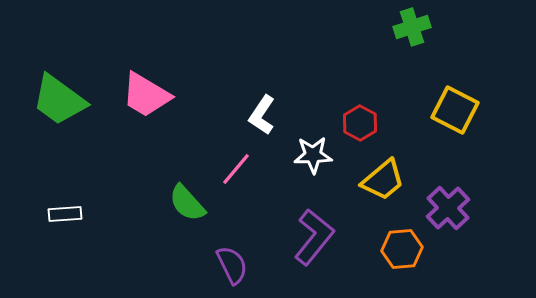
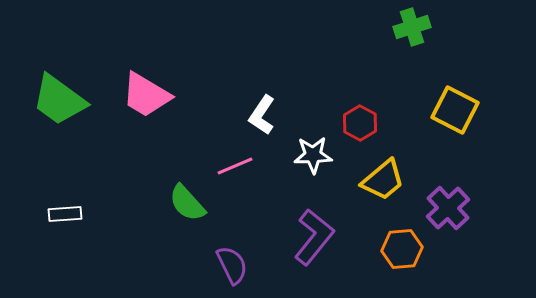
pink line: moved 1 px left, 3 px up; rotated 27 degrees clockwise
